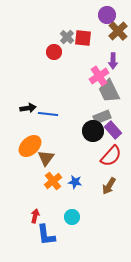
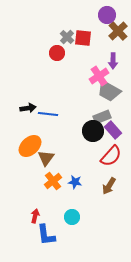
red circle: moved 3 px right, 1 px down
gray trapezoid: rotated 35 degrees counterclockwise
